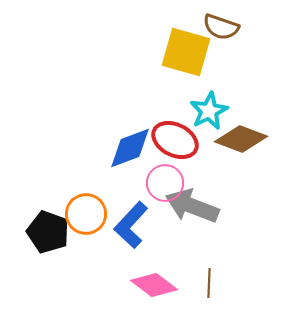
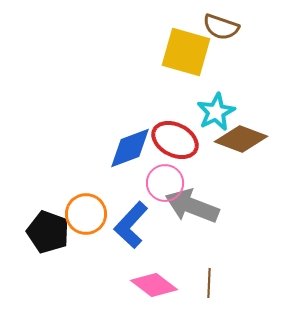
cyan star: moved 7 px right, 1 px down
